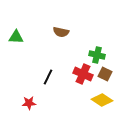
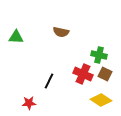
green cross: moved 2 px right
black line: moved 1 px right, 4 px down
yellow diamond: moved 1 px left
